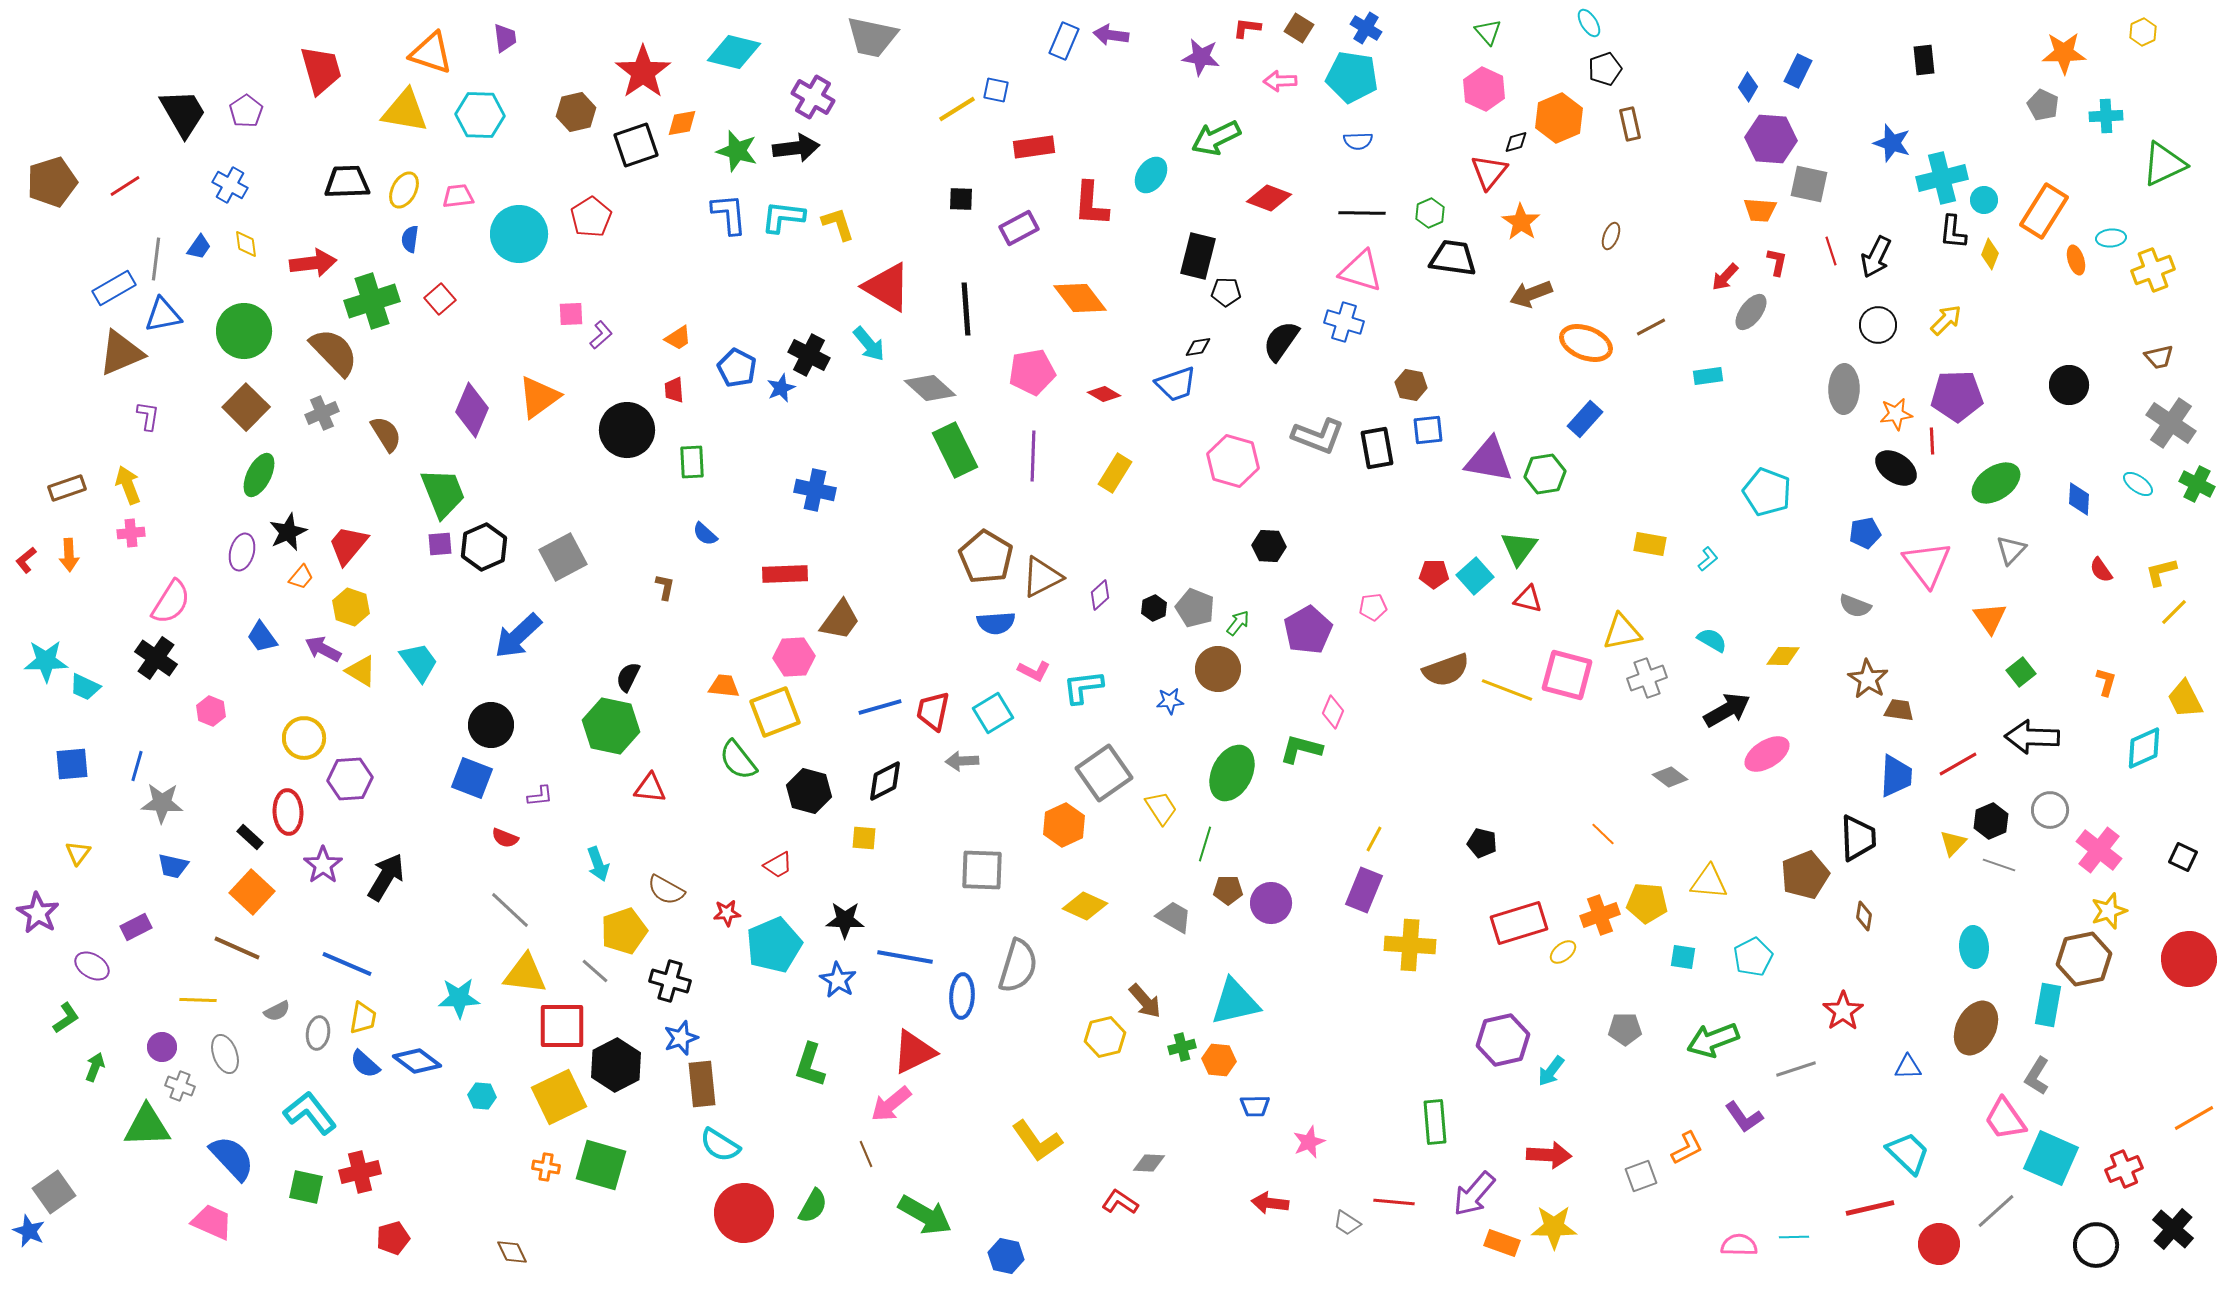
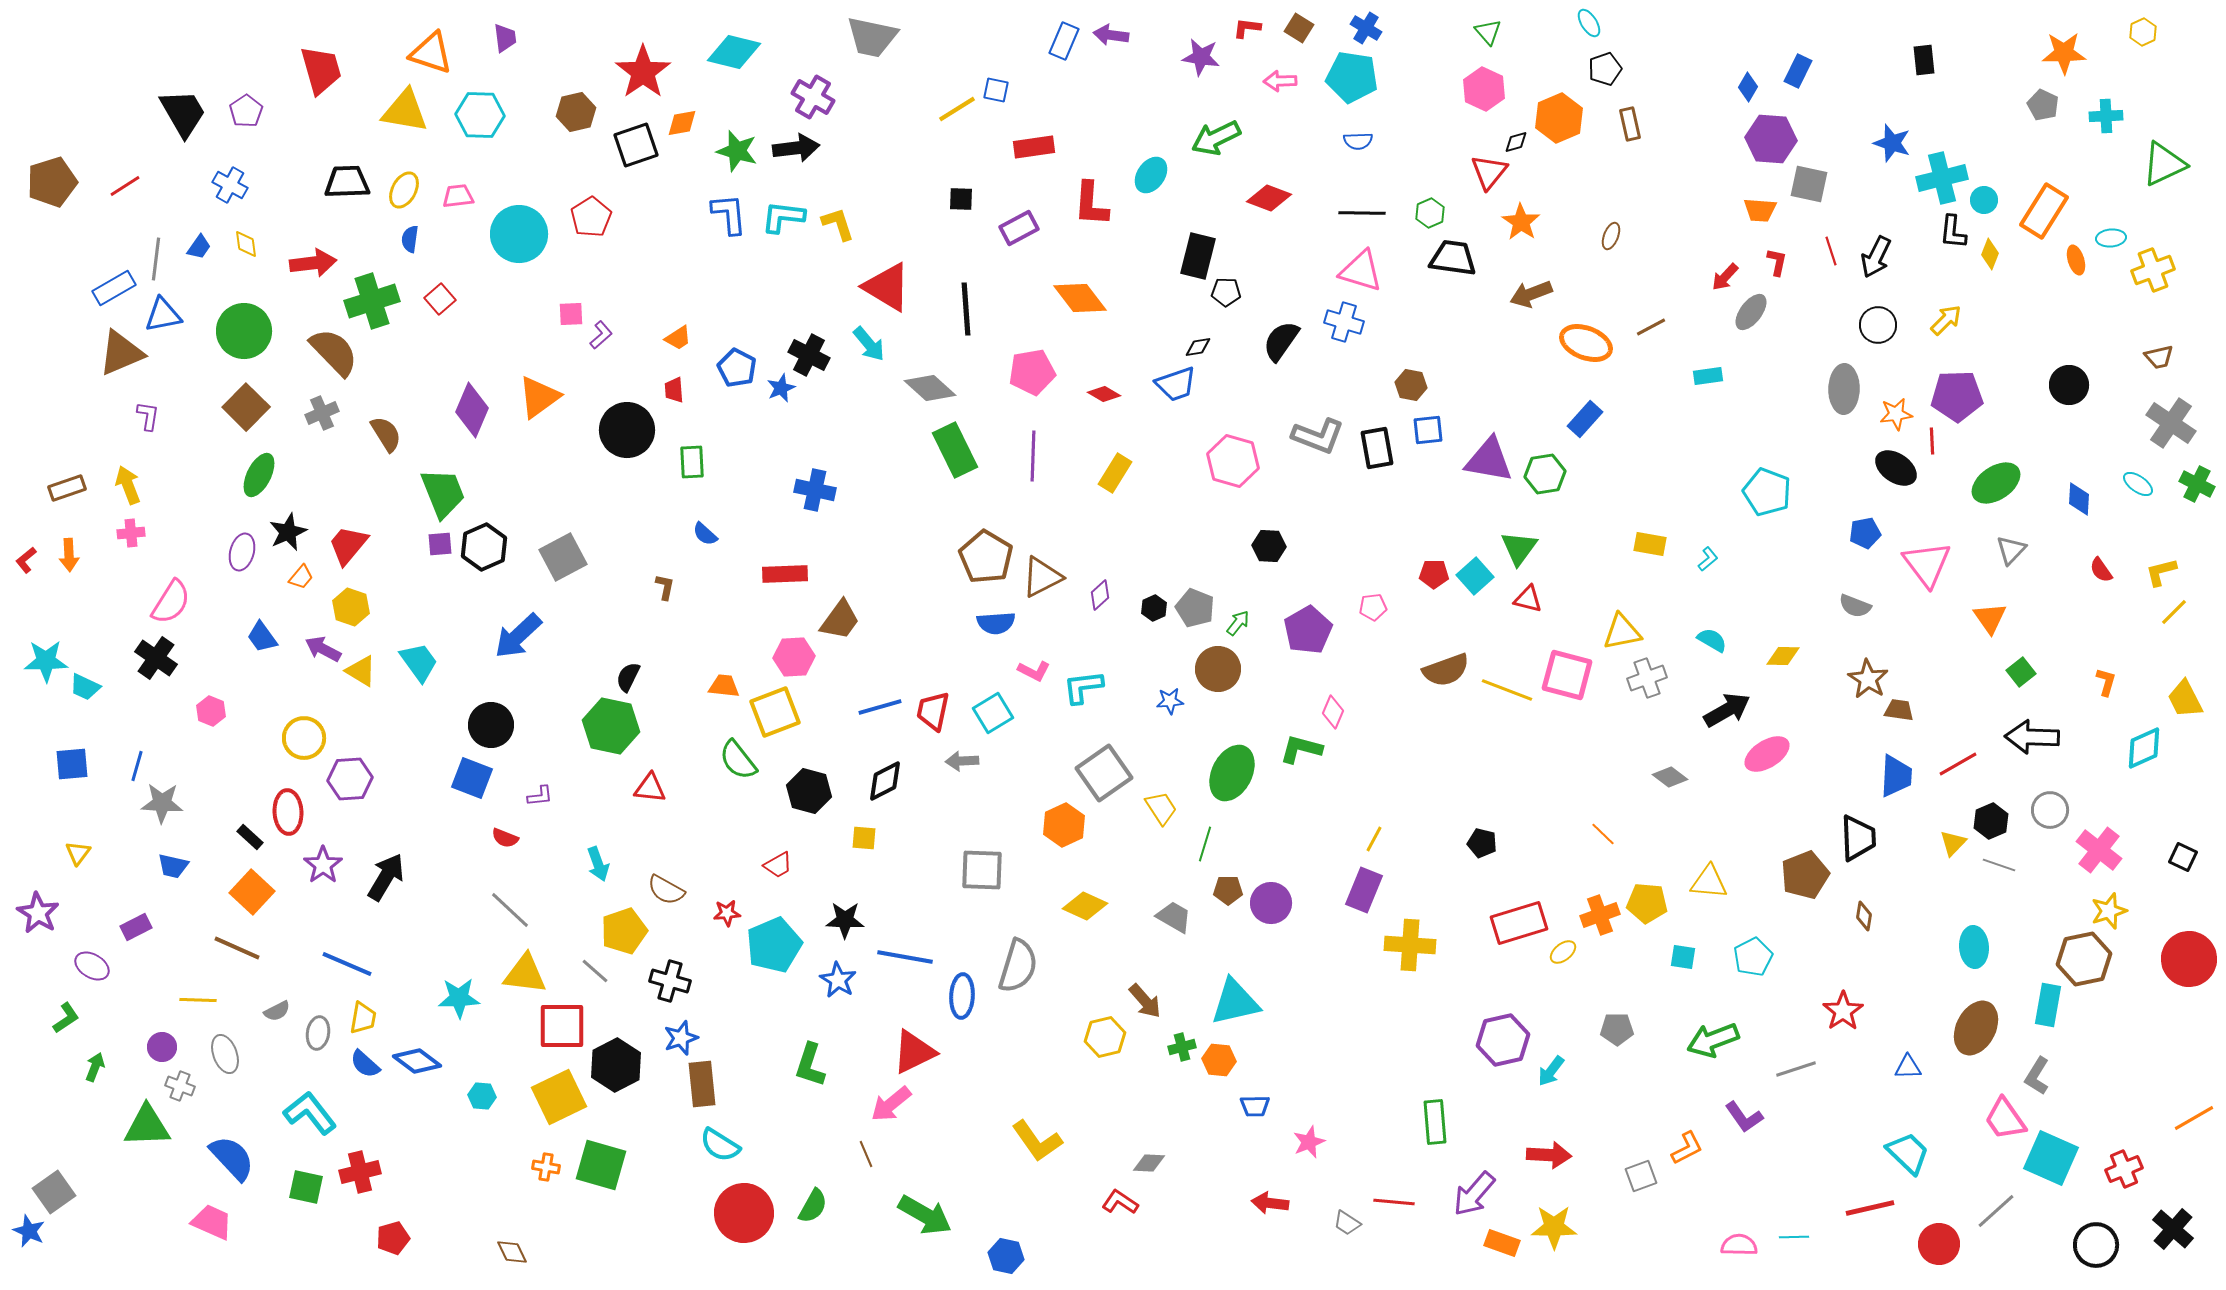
gray pentagon at (1625, 1029): moved 8 px left
